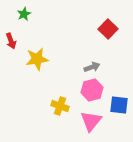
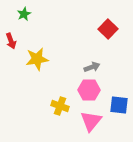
pink hexagon: moved 3 px left; rotated 15 degrees clockwise
